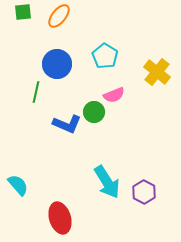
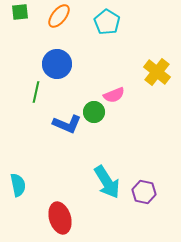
green square: moved 3 px left
cyan pentagon: moved 2 px right, 34 px up
cyan semicircle: rotated 30 degrees clockwise
purple hexagon: rotated 15 degrees counterclockwise
